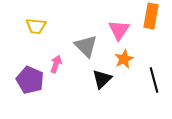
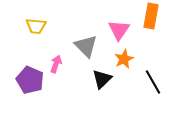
black line: moved 1 px left, 2 px down; rotated 15 degrees counterclockwise
